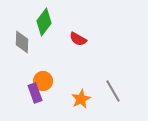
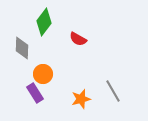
gray diamond: moved 6 px down
orange circle: moved 7 px up
purple rectangle: rotated 12 degrees counterclockwise
orange star: rotated 12 degrees clockwise
